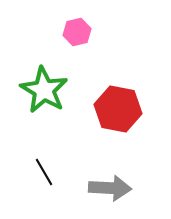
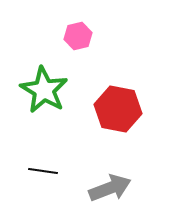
pink hexagon: moved 1 px right, 4 px down
black line: moved 1 px left, 1 px up; rotated 52 degrees counterclockwise
gray arrow: rotated 24 degrees counterclockwise
